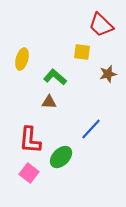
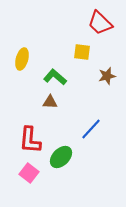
red trapezoid: moved 1 px left, 2 px up
brown star: moved 1 px left, 2 px down
brown triangle: moved 1 px right
